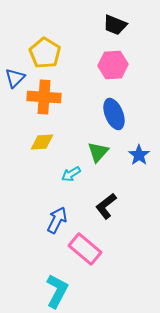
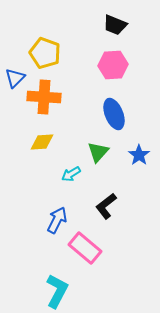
yellow pentagon: rotated 12 degrees counterclockwise
pink rectangle: moved 1 px up
